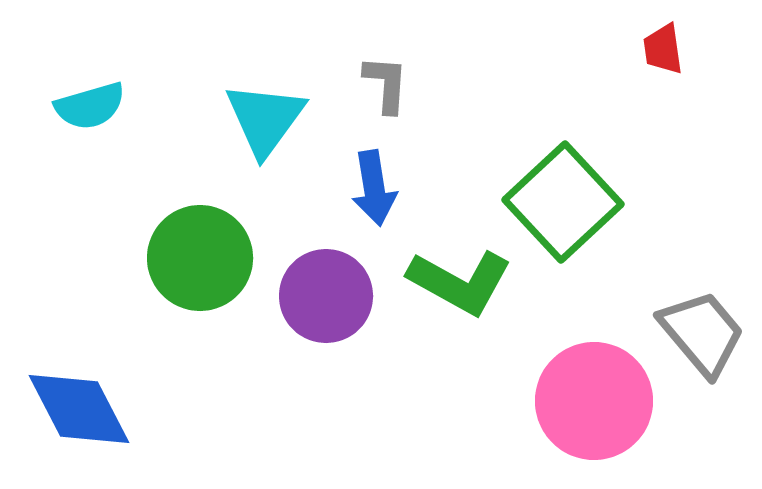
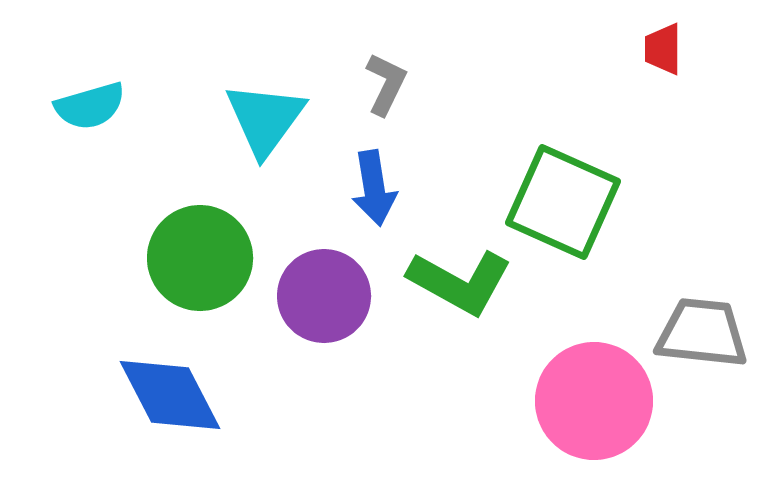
red trapezoid: rotated 8 degrees clockwise
gray L-shape: rotated 22 degrees clockwise
green square: rotated 23 degrees counterclockwise
purple circle: moved 2 px left
gray trapezoid: rotated 44 degrees counterclockwise
blue diamond: moved 91 px right, 14 px up
